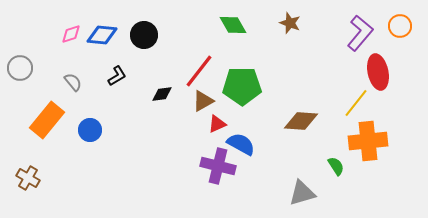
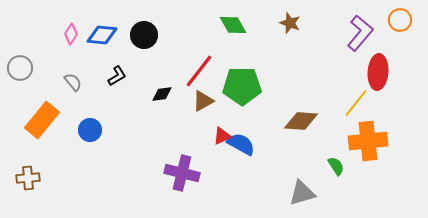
orange circle: moved 6 px up
pink diamond: rotated 40 degrees counterclockwise
red ellipse: rotated 16 degrees clockwise
orange rectangle: moved 5 px left
red triangle: moved 5 px right, 12 px down
purple cross: moved 36 px left, 7 px down
brown cross: rotated 35 degrees counterclockwise
